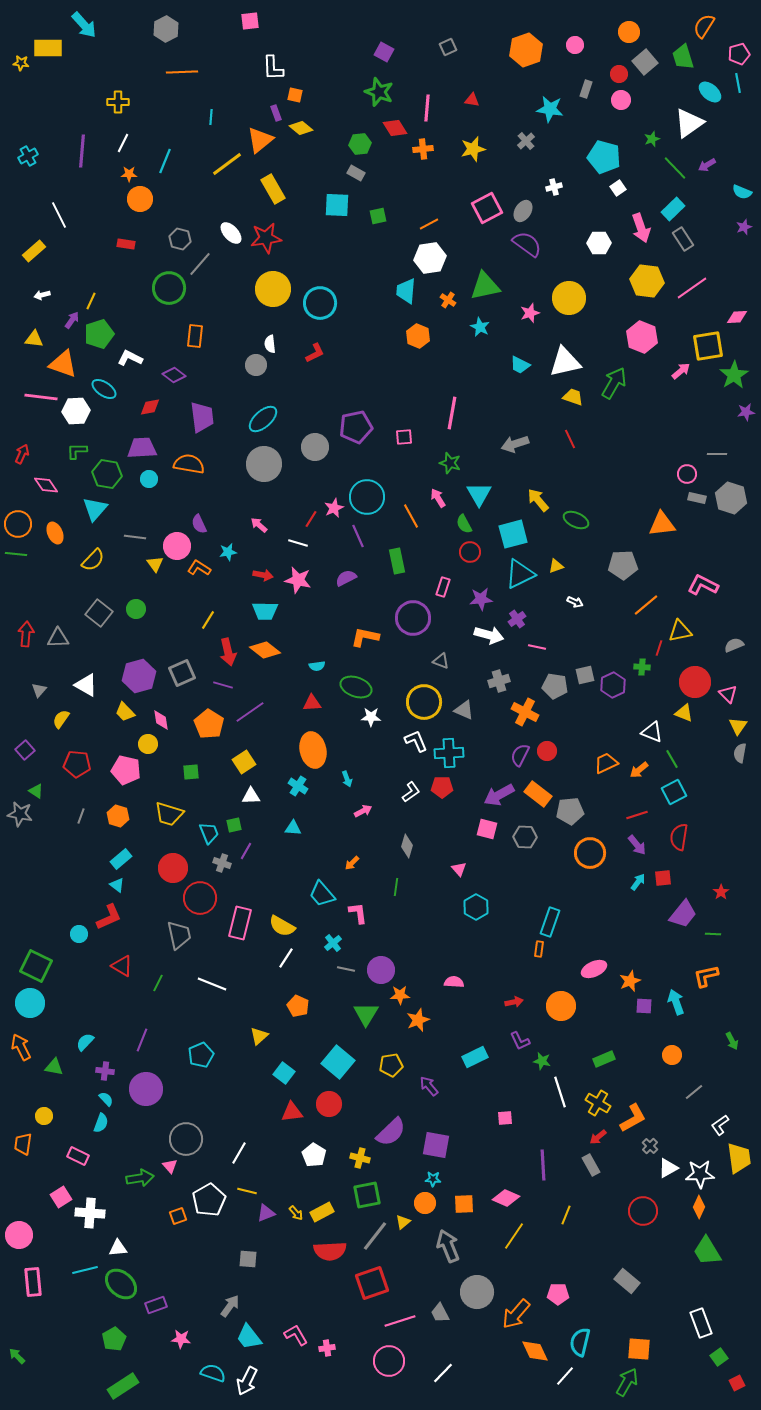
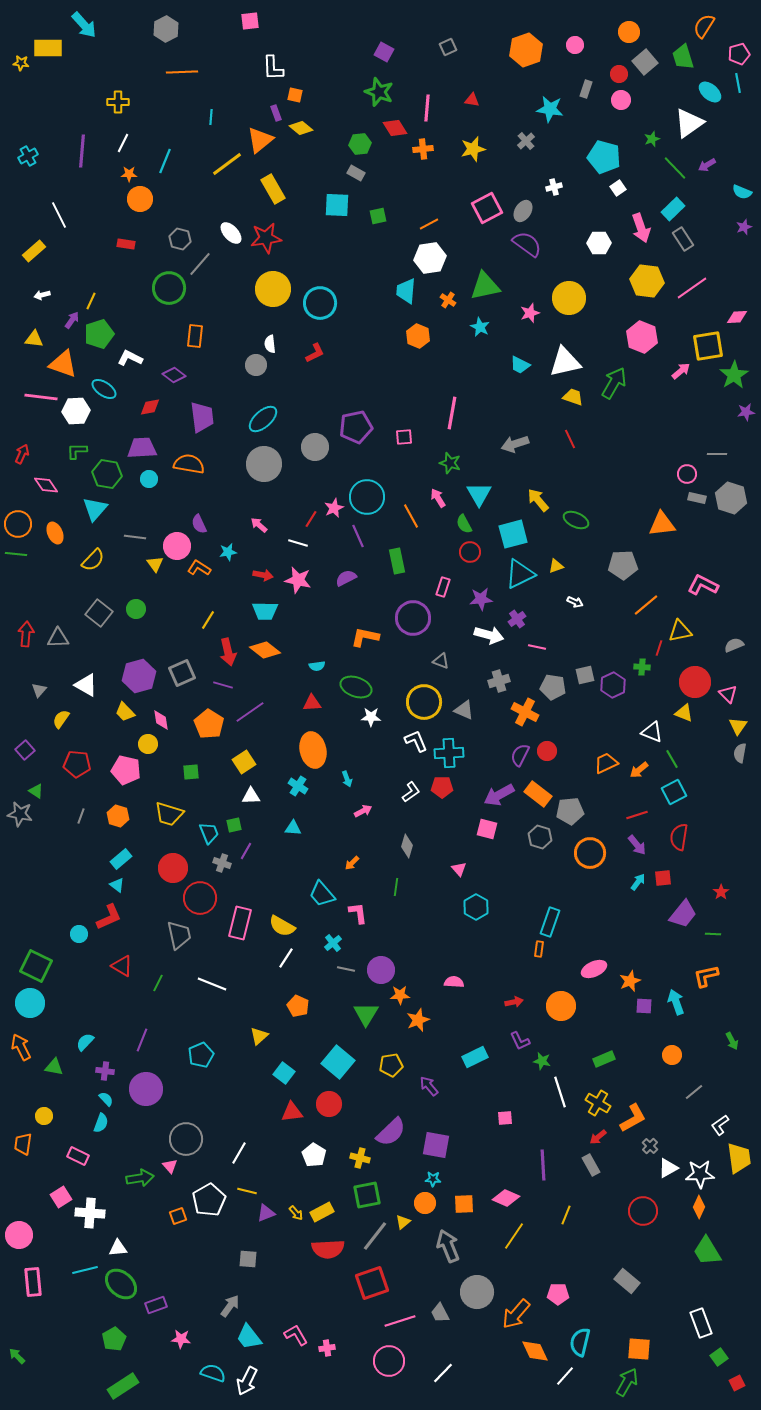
gray pentagon at (555, 686): moved 2 px left, 1 px down
gray hexagon at (525, 837): moved 15 px right; rotated 15 degrees clockwise
red semicircle at (330, 1251): moved 2 px left, 2 px up
